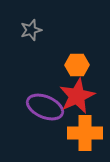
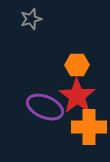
gray star: moved 11 px up
red star: rotated 12 degrees counterclockwise
orange cross: moved 4 px right, 6 px up
